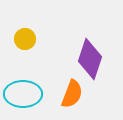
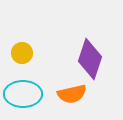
yellow circle: moved 3 px left, 14 px down
orange semicircle: rotated 56 degrees clockwise
